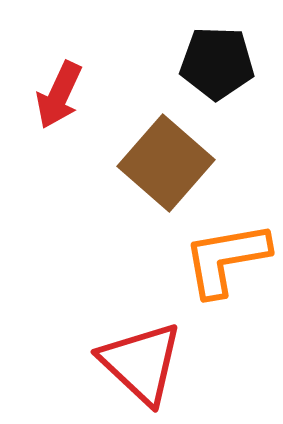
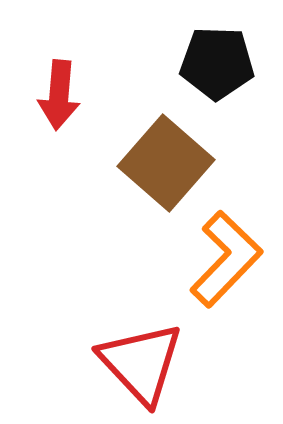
red arrow: rotated 20 degrees counterclockwise
orange L-shape: rotated 144 degrees clockwise
red triangle: rotated 4 degrees clockwise
